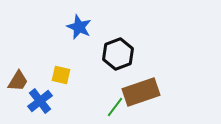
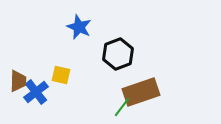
brown trapezoid: rotated 30 degrees counterclockwise
blue cross: moved 4 px left, 9 px up
green line: moved 7 px right
